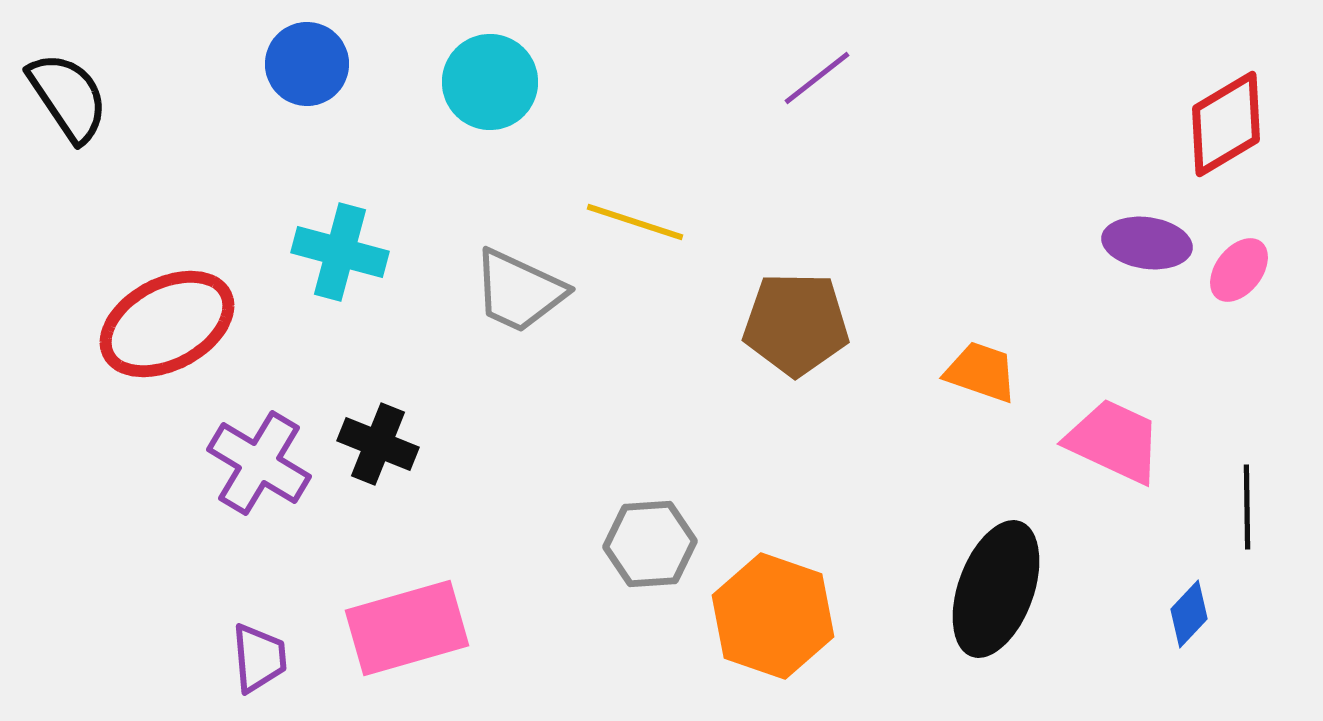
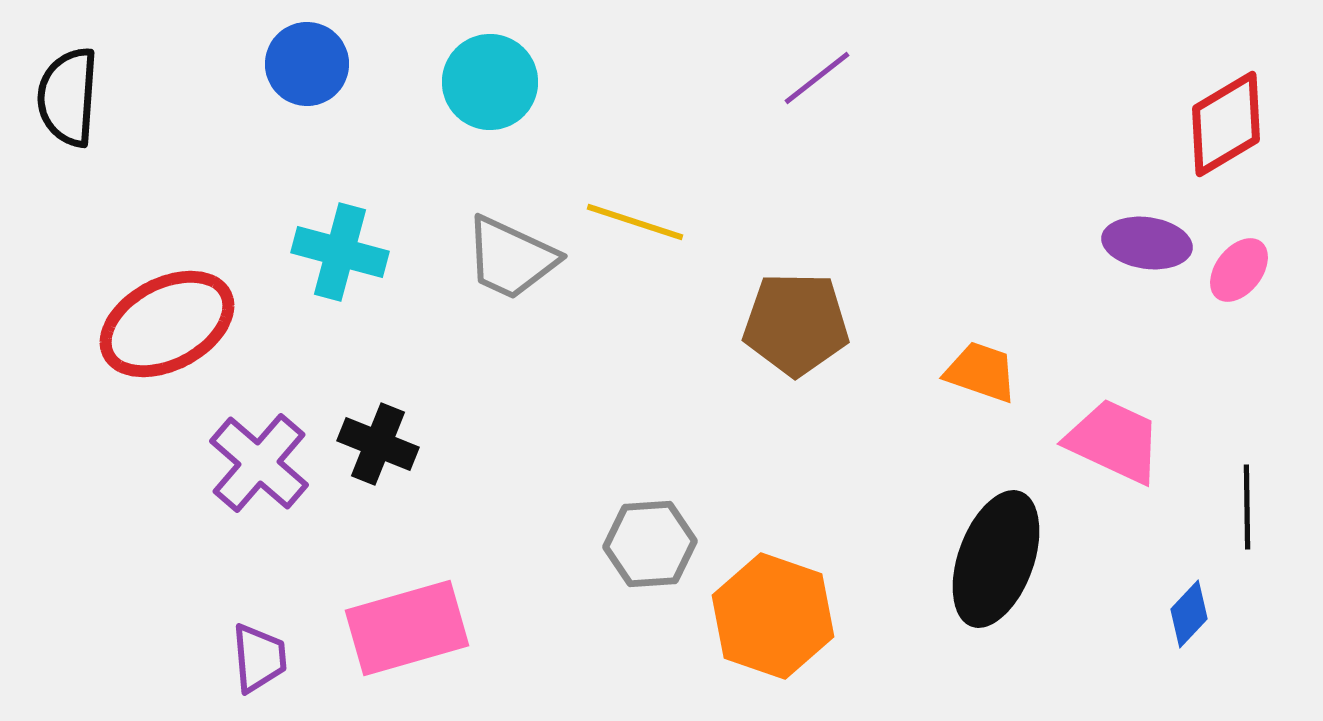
black semicircle: rotated 142 degrees counterclockwise
gray trapezoid: moved 8 px left, 33 px up
purple cross: rotated 10 degrees clockwise
black ellipse: moved 30 px up
